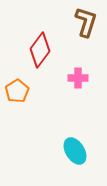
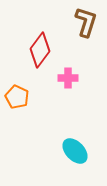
pink cross: moved 10 px left
orange pentagon: moved 6 px down; rotated 15 degrees counterclockwise
cyan ellipse: rotated 12 degrees counterclockwise
